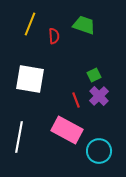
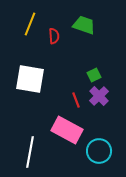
white line: moved 11 px right, 15 px down
